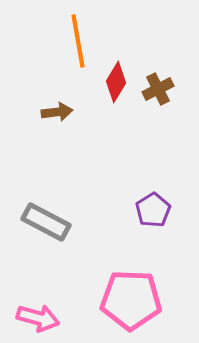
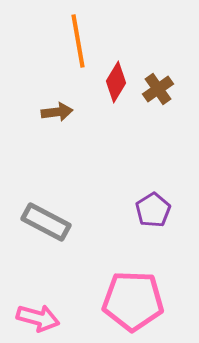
brown cross: rotated 8 degrees counterclockwise
pink pentagon: moved 2 px right, 1 px down
